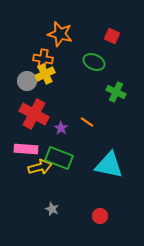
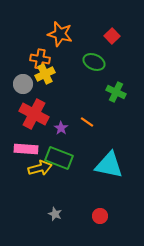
red square: rotated 21 degrees clockwise
orange cross: moved 3 px left
gray circle: moved 4 px left, 3 px down
yellow arrow: moved 1 px down
gray star: moved 3 px right, 5 px down
